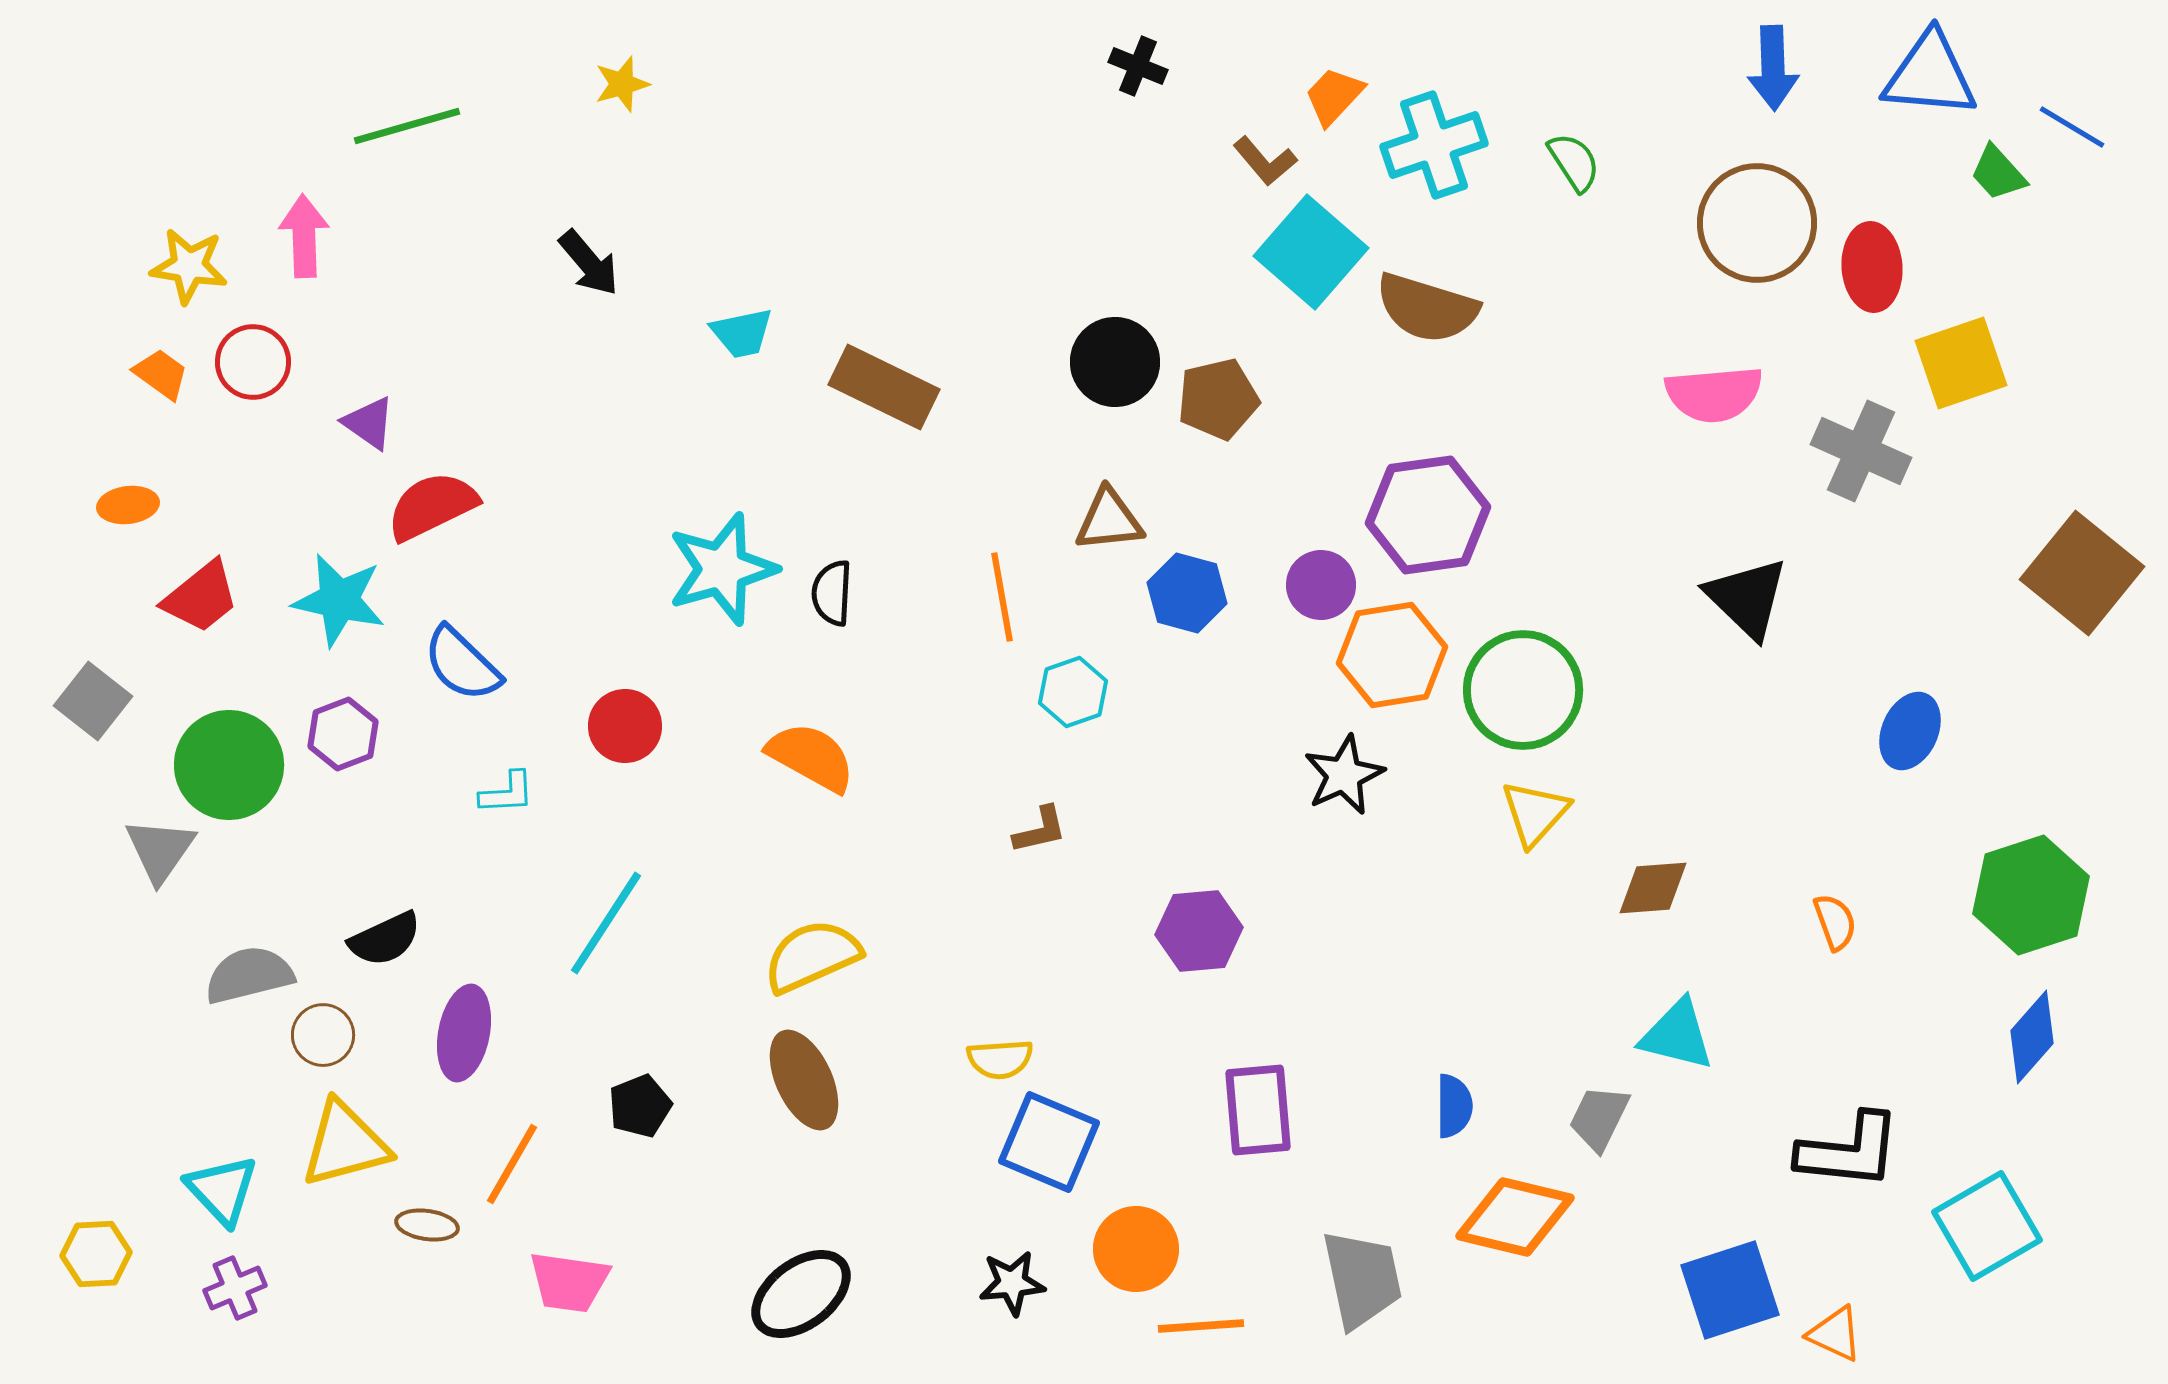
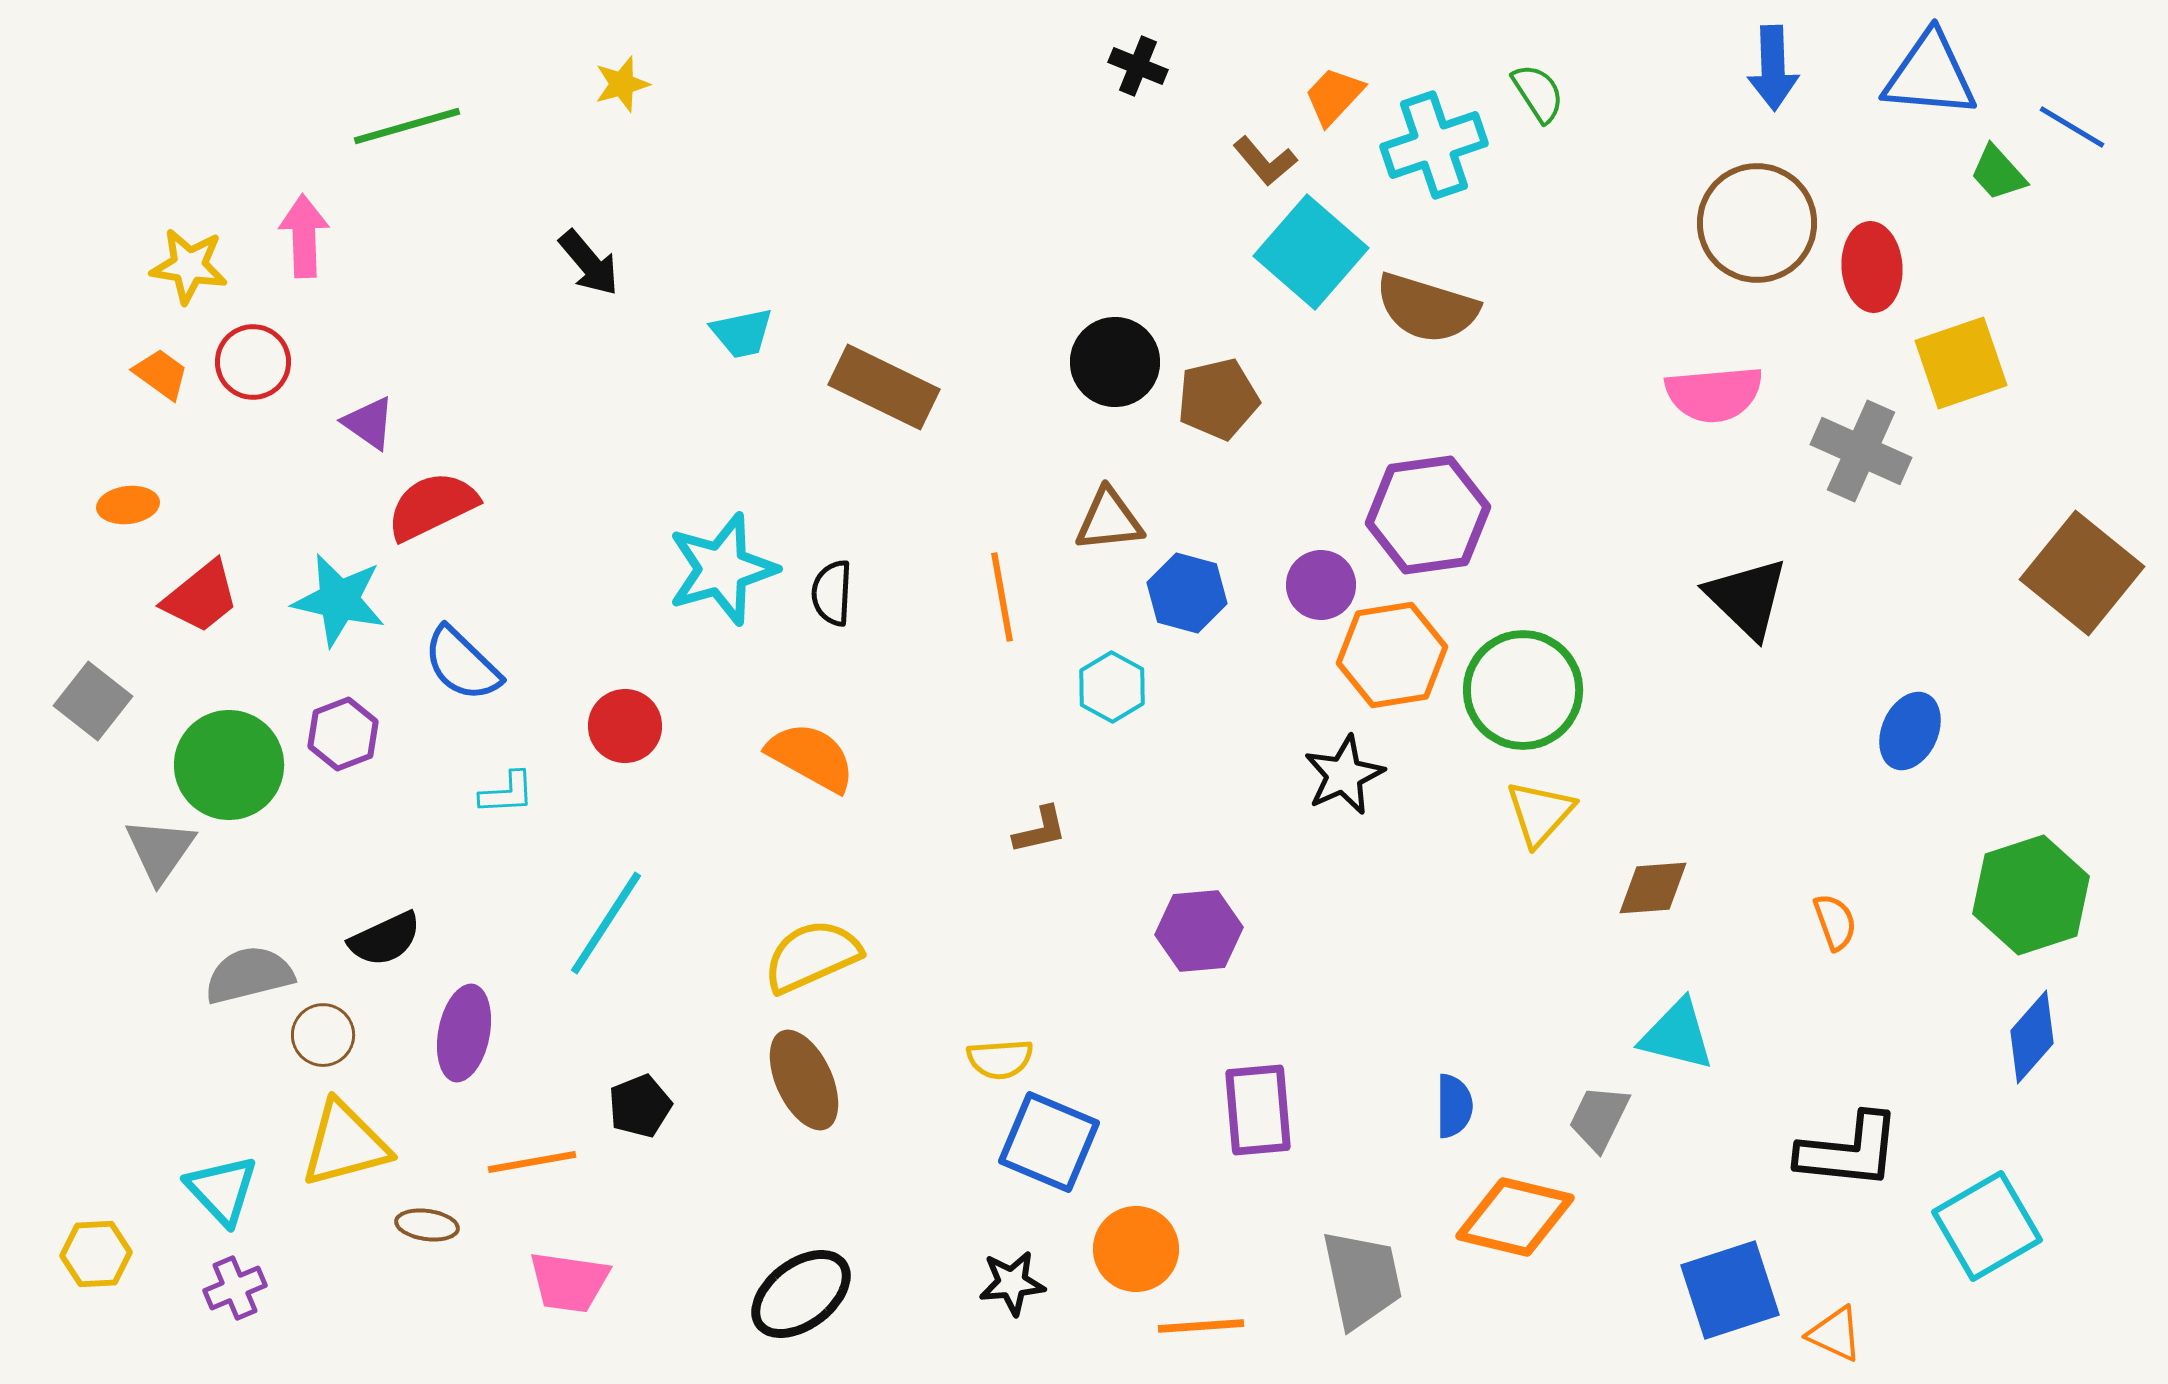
green semicircle at (1574, 162): moved 36 px left, 69 px up
cyan hexagon at (1073, 692): moved 39 px right, 5 px up; rotated 12 degrees counterclockwise
yellow triangle at (1535, 813): moved 5 px right
orange line at (512, 1164): moved 20 px right, 2 px up; rotated 50 degrees clockwise
